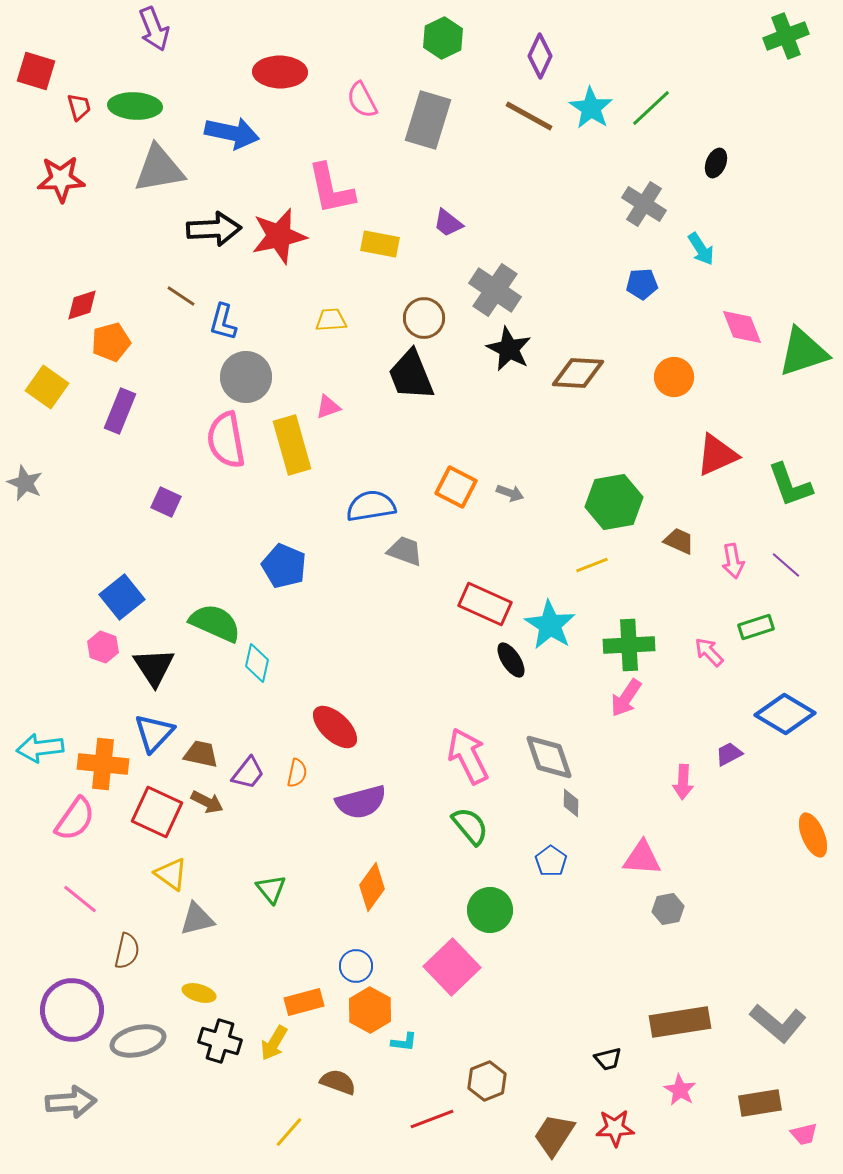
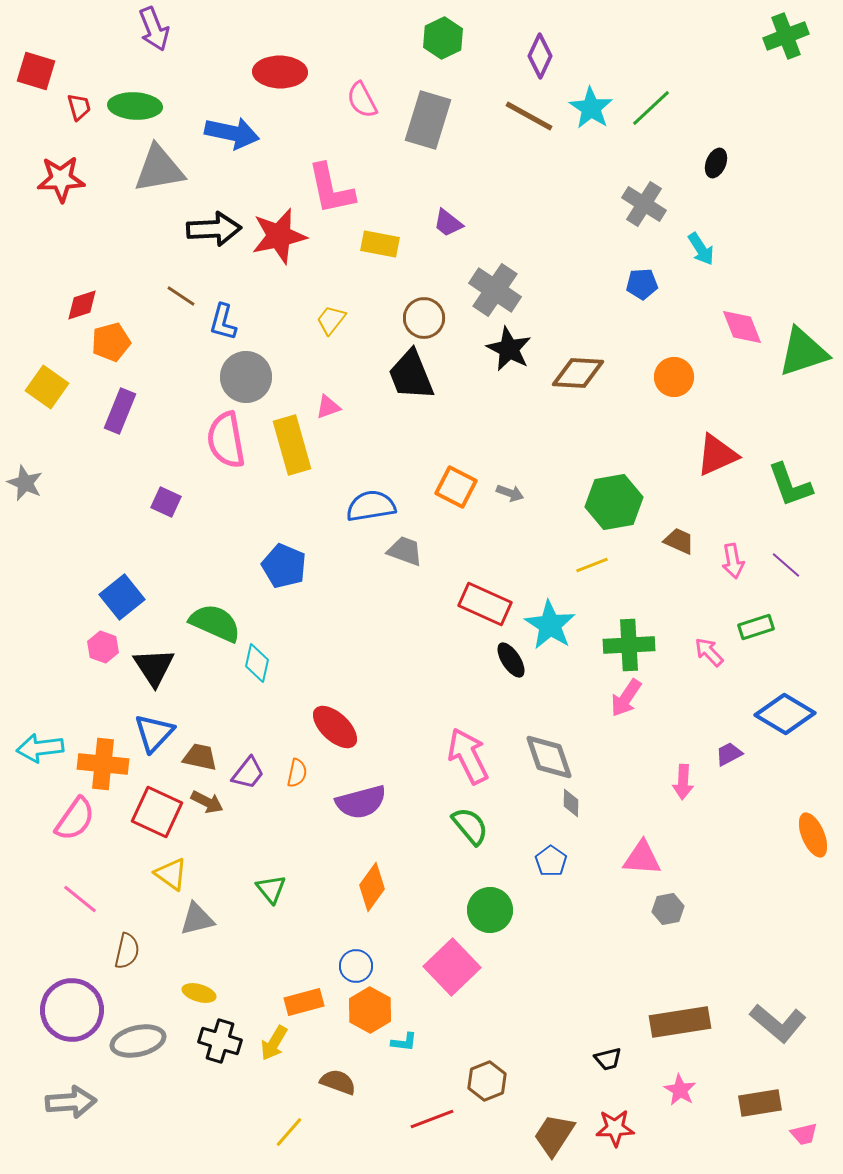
yellow trapezoid at (331, 320): rotated 48 degrees counterclockwise
brown trapezoid at (201, 754): moved 1 px left, 3 px down
